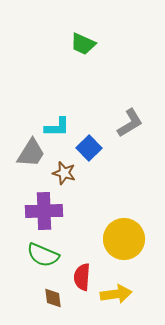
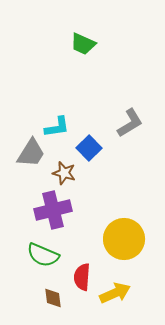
cyan L-shape: rotated 8 degrees counterclockwise
purple cross: moved 9 px right, 1 px up; rotated 12 degrees counterclockwise
yellow arrow: moved 1 px left, 1 px up; rotated 16 degrees counterclockwise
